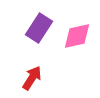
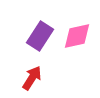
purple rectangle: moved 1 px right, 8 px down
